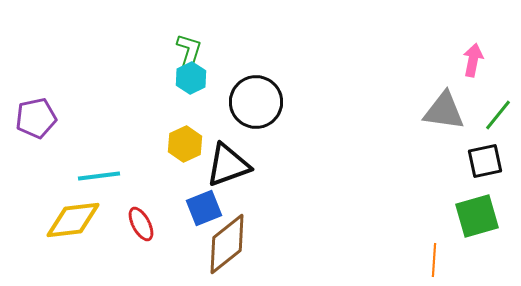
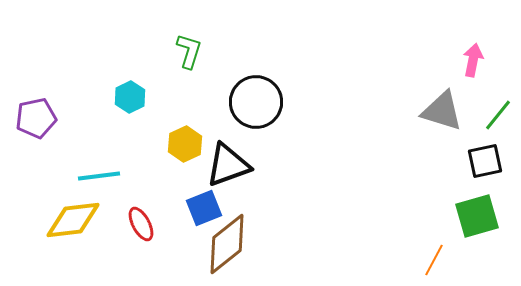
cyan hexagon: moved 61 px left, 19 px down
gray triangle: moved 2 px left; rotated 9 degrees clockwise
orange line: rotated 24 degrees clockwise
